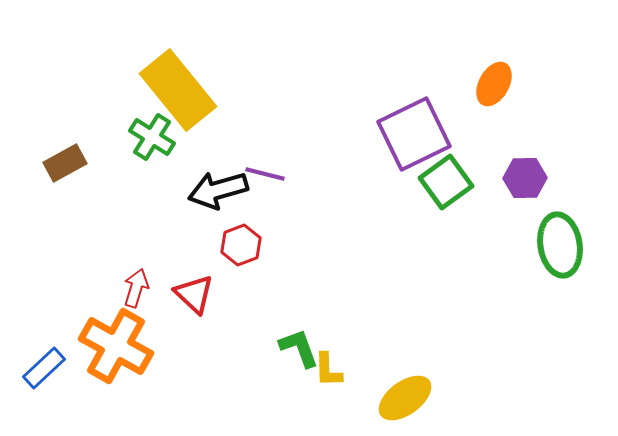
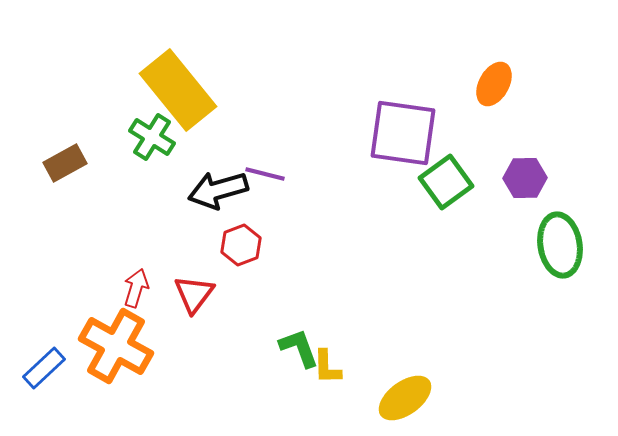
purple square: moved 11 px left, 1 px up; rotated 34 degrees clockwise
red triangle: rotated 24 degrees clockwise
yellow L-shape: moved 1 px left, 3 px up
